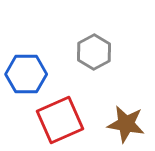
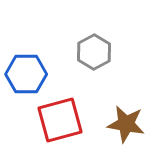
red square: rotated 9 degrees clockwise
